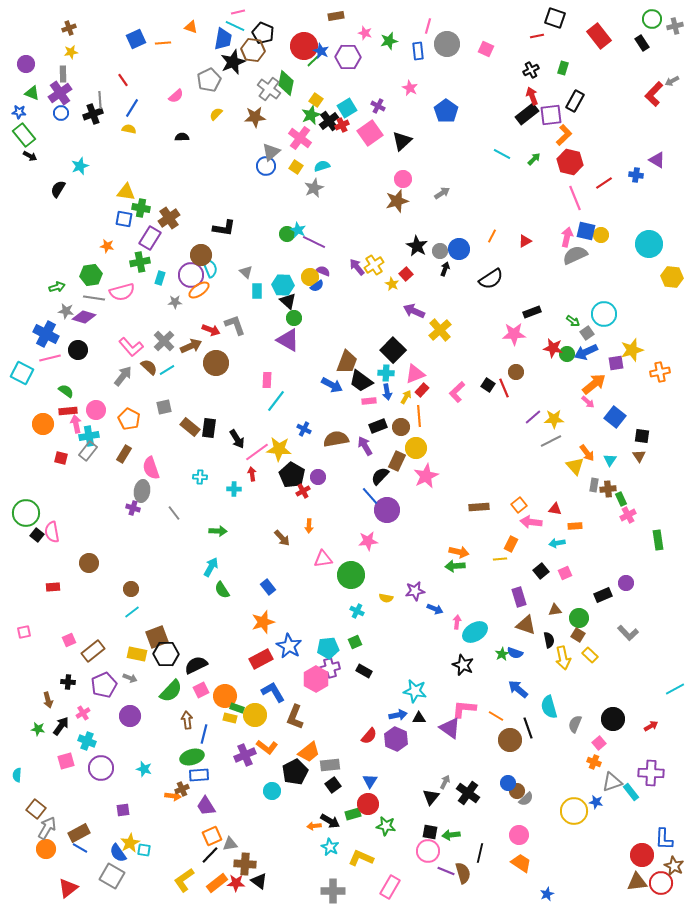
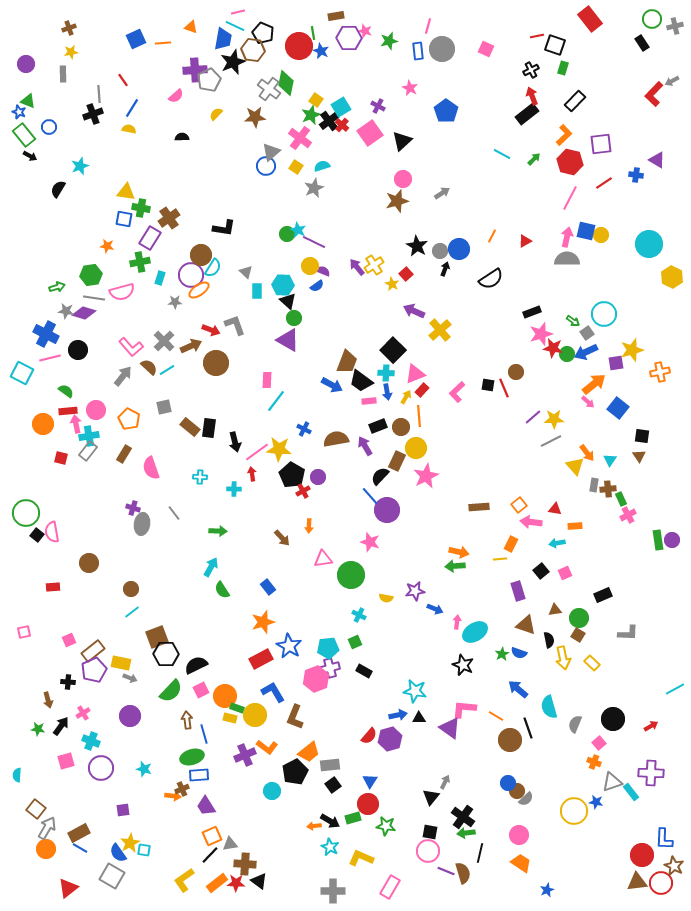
black square at (555, 18): moved 27 px down
pink star at (365, 33): moved 2 px up
red rectangle at (599, 36): moved 9 px left, 17 px up
gray circle at (447, 44): moved 5 px left, 5 px down
red circle at (304, 46): moved 5 px left
purple hexagon at (348, 57): moved 1 px right, 19 px up
green line at (313, 61): moved 28 px up; rotated 56 degrees counterclockwise
green triangle at (32, 93): moved 4 px left, 8 px down
purple cross at (60, 93): moved 135 px right, 23 px up; rotated 30 degrees clockwise
gray line at (100, 100): moved 1 px left, 6 px up
black rectangle at (575, 101): rotated 15 degrees clockwise
cyan square at (347, 108): moved 6 px left, 1 px up
blue star at (19, 112): rotated 16 degrees clockwise
blue circle at (61, 113): moved 12 px left, 14 px down
purple square at (551, 115): moved 50 px right, 29 px down
red cross at (342, 125): rotated 24 degrees counterclockwise
pink line at (575, 198): moved 5 px left; rotated 50 degrees clockwise
gray semicircle at (575, 255): moved 8 px left, 4 px down; rotated 25 degrees clockwise
cyan semicircle at (210, 268): moved 3 px right; rotated 54 degrees clockwise
yellow circle at (310, 277): moved 11 px up
yellow hexagon at (672, 277): rotated 20 degrees clockwise
purple diamond at (84, 317): moved 4 px up
pink star at (514, 334): moved 27 px right; rotated 15 degrees counterclockwise
black square at (488, 385): rotated 24 degrees counterclockwise
blue square at (615, 417): moved 3 px right, 9 px up
black arrow at (237, 439): moved 2 px left, 3 px down; rotated 18 degrees clockwise
gray ellipse at (142, 491): moved 33 px down
pink star at (368, 541): moved 2 px right, 1 px down; rotated 24 degrees clockwise
purple circle at (626, 583): moved 46 px right, 43 px up
purple rectangle at (519, 597): moved 1 px left, 6 px up
cyan cross at (357, 611): moved 2 px right, 4 px down
gray L-shape at (628, 633): rotated 45 degrees counterclockwise
blue semicircle at (515, 653): moved 4 px right
yellow rectangle at (137, 654): moved 16 px left, 9 px down
yellow rectangle at (590, 655): moved 2 px right, 8 px down
pink hexagon at (316, 679): rotated 10 degrees clockwise
purple pentagon at (104, 685): moved 10 px left, 15 px up
blue line at (204, 734): rotated 30 degrees counterclockwise
purple hexagon at (396, 739): moved 6 px left; rotated 20 degrees clockwise
cyan cross at (87, 741): moved 4 px right
black cross at (468, 793): moved 5 px left, 24 px down
green rectangle at (353, 814): moved 4 px down
green arrow at (451, 835): moved 15 px right, 2 px up
blue star at (547, 894): moved 4 px up
